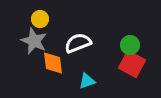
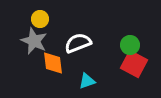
red square: moved 2 px right
